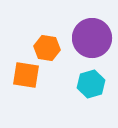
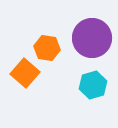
orange square: moved 1 px left, 2 px up; rotated 32 degrees clockwise
cyan hexagon: moved 2 px right, 1 px down
